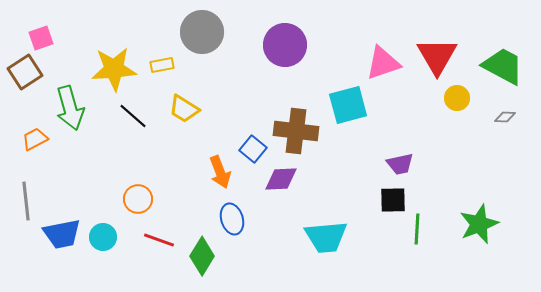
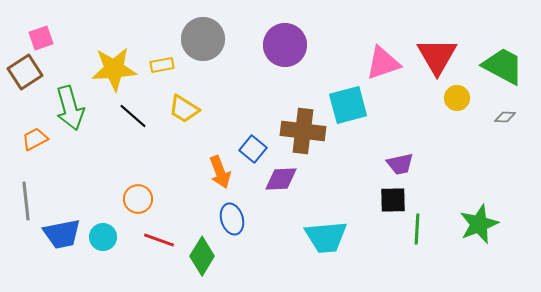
gray circle: moved 1 px right, 7 px down
brown cross: moved 7 px right
